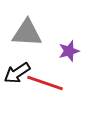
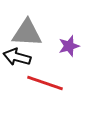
purple star: moved 5 px up
black arrow: moved 16 px up; rotated 48 degrees clockwise
